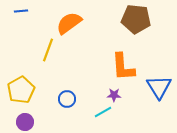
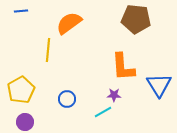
yellow line: rotated 15 degrees counterclockwise
blue triangle: moved 2 px up
